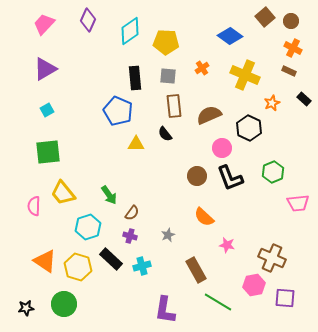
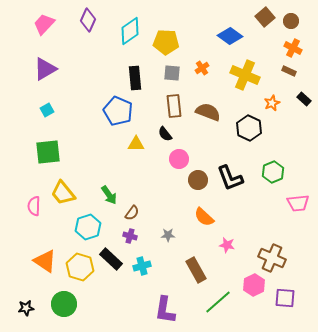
gray square at (168, 76): moved 4 px right, 3 px up
brown semicircle at (209, 115): moved 1 px left, 3 px up; rotated 45 degrees clockwise
pink circle at (222, 148): moved 43 px left, 11 px down
brown circle at (197, 176): moved 1 px right, 4 px down
gray star at (168, 235): rotated 24 degrees clockwise
yellow hexagon at (78, 267): moved 2 px right
pink hexagon at (254, 285): rotated 15 degrees counterclockwise
green line at (218, 302): rotated 72 degrees counterclockwise
